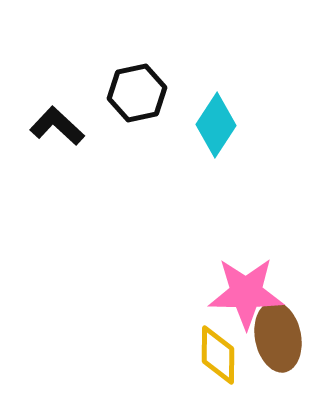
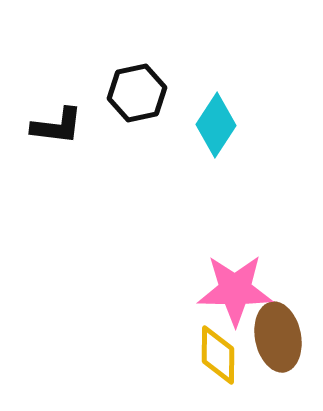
black L-shape: rotated 144 degrees clockwise
pink star: moved 11 px left, 3 px up
